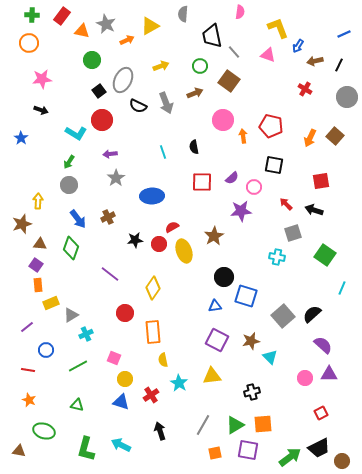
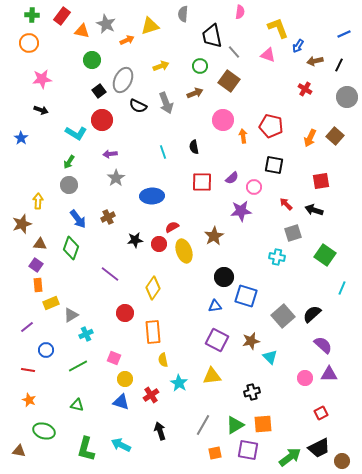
yellow triangle at (150, 26): rotated 12 degrees clockwise
